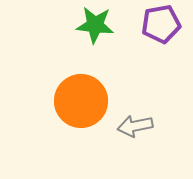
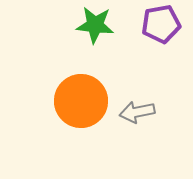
gray arrow: moved 2 px right, 14 px up
